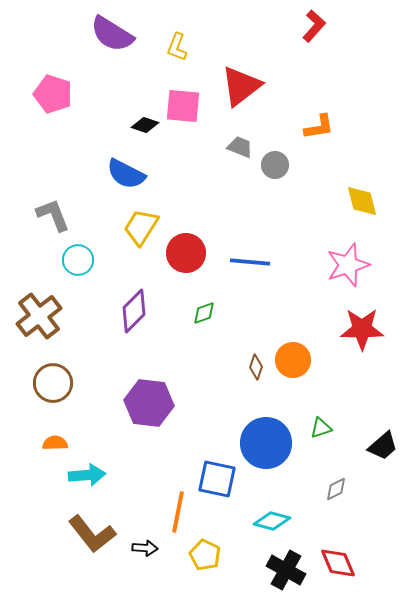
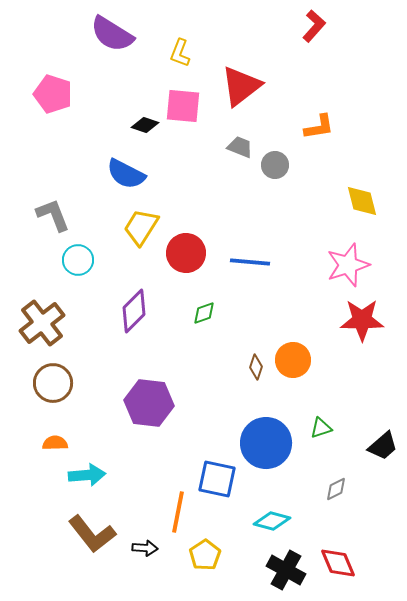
yellow L-shape: moved 3 px right, 6 px down
brown cross: moved 3 px right, 7 px down
red star: moved 9 px up
yellow pentagon: rotated 12 degrees clockwise
